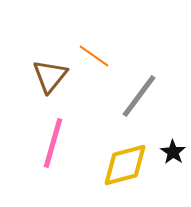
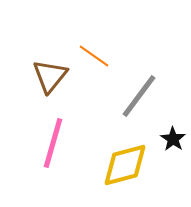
black star: moved 13 px up
